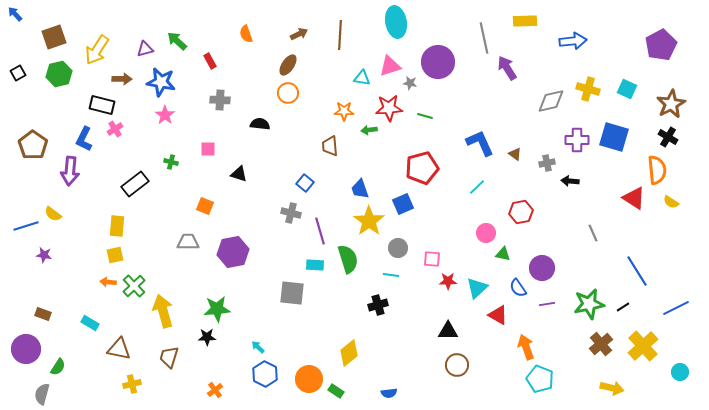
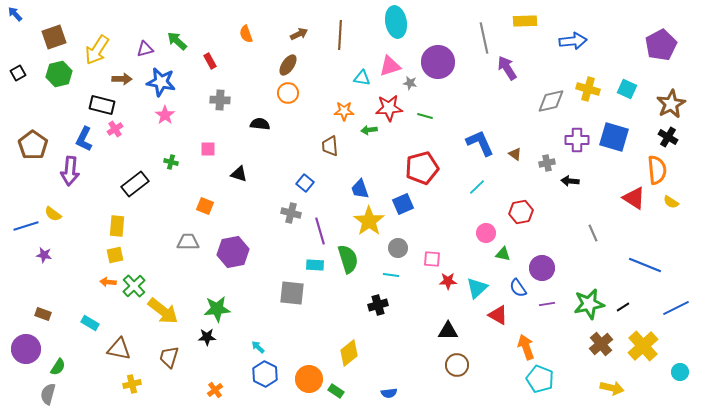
blue line at (637, 271): moved 8 px right, 6 px up; rotated 36 degrees counterclockwise
yellow arrow at (163, 311): rotated 144 degrees clockwise
gray semicircle at (42, 394): moved 6 px right
